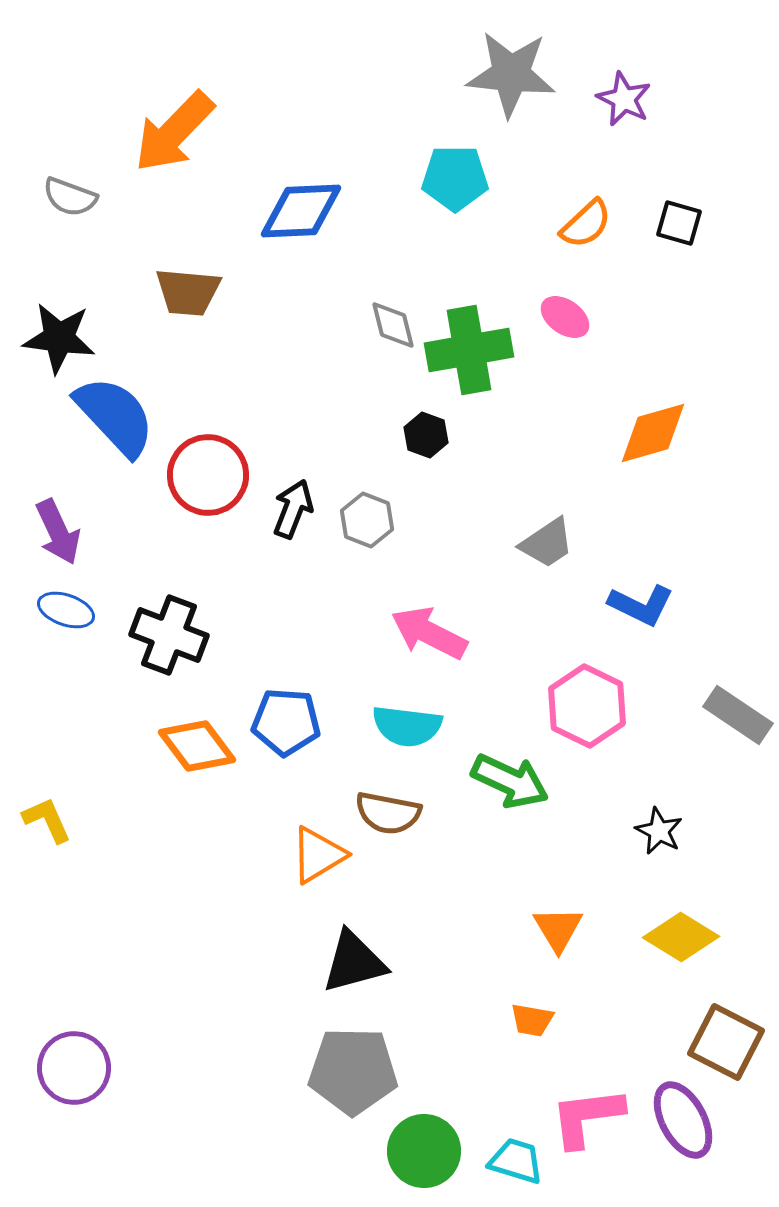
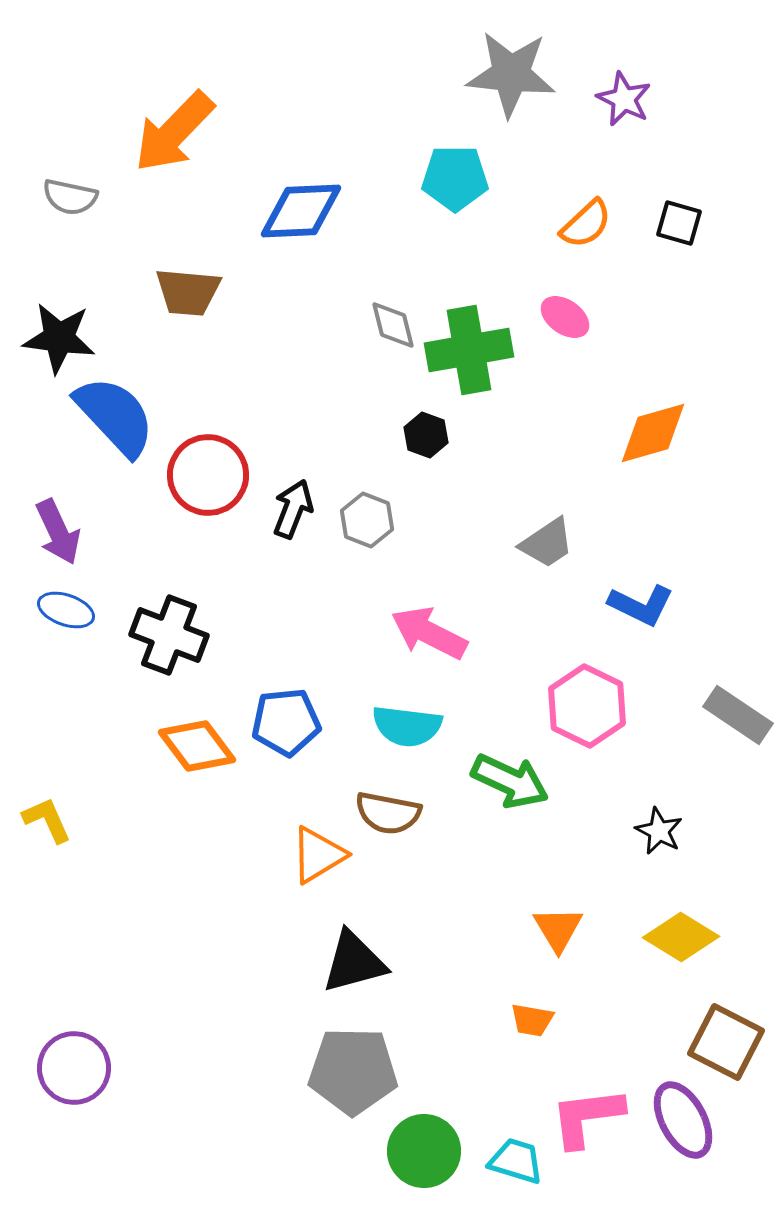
gray semicircle at (70, 197): rotated 8 degrees counterclockwise
blue pentagon at (286, 722): rotated 10 degrees counterclockwise
